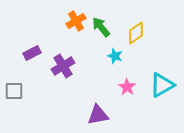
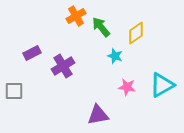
orange cross: moved 5 px up
pink star: rotated 24 degrees counterclockwise
